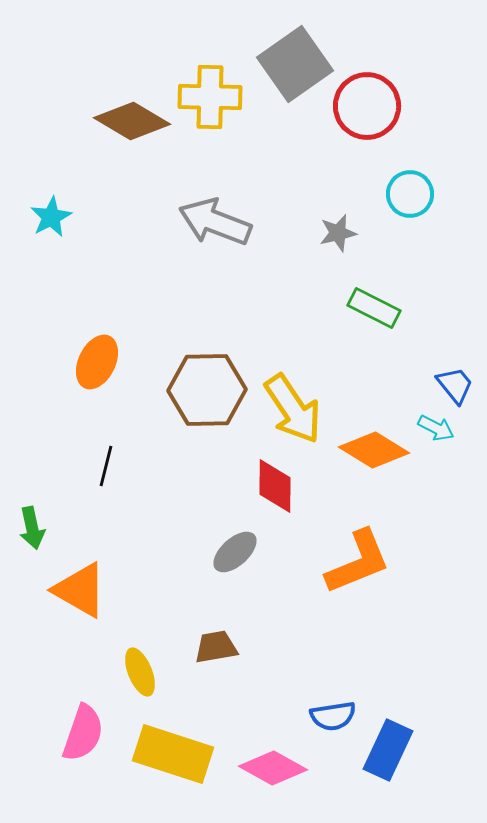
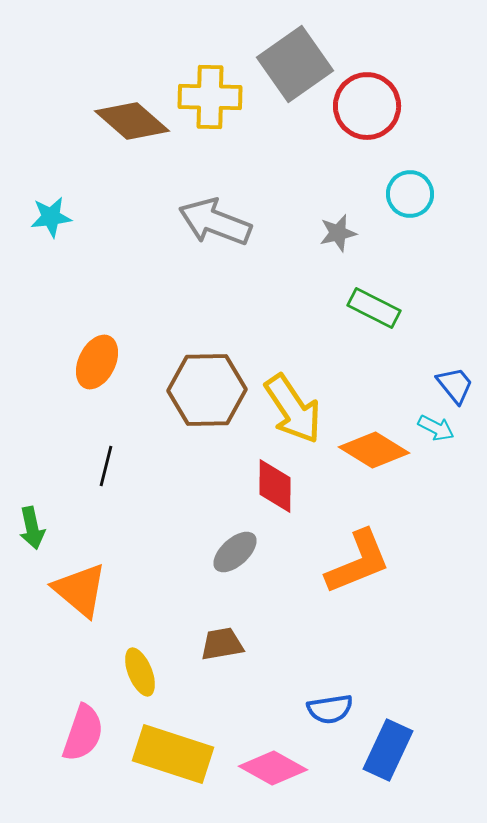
brown diamond: rotated 10 degrees clockwise
cyan star: rotated 21 degrees clockwise
orange triangle: rotated 10 degrees clockwise
brown trapezoid: moved 6 px right, 3 px up
blue semicircle: moved 3 px left, 7 px up
